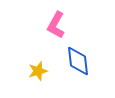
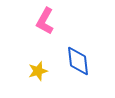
pink L-shape: moved 11 px left, 4 px up
